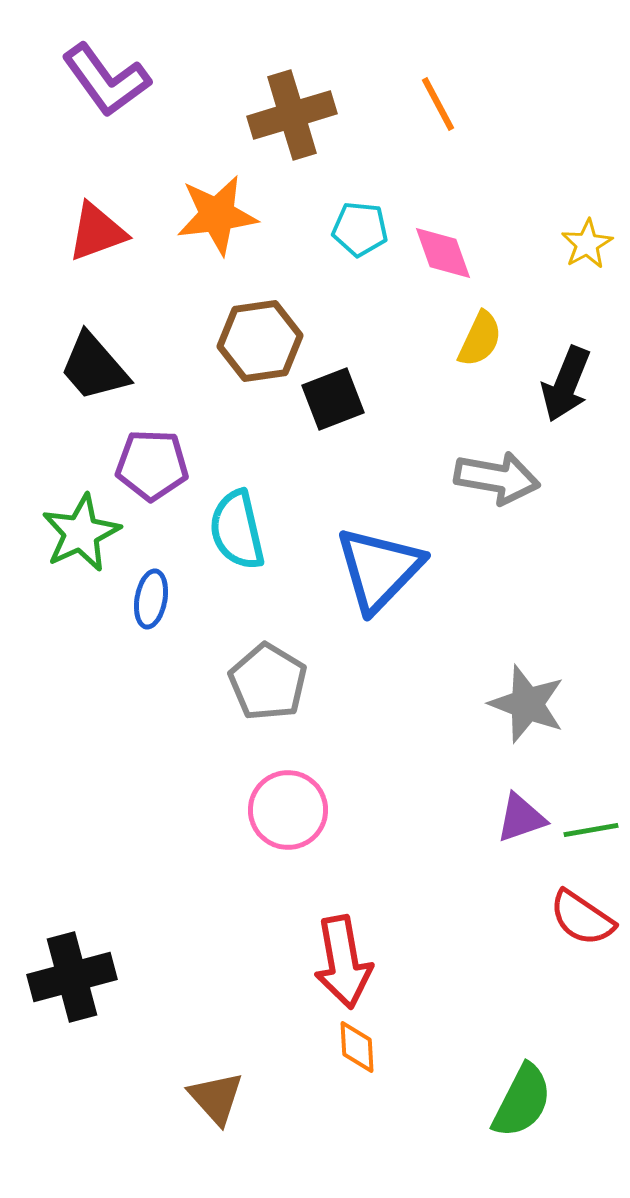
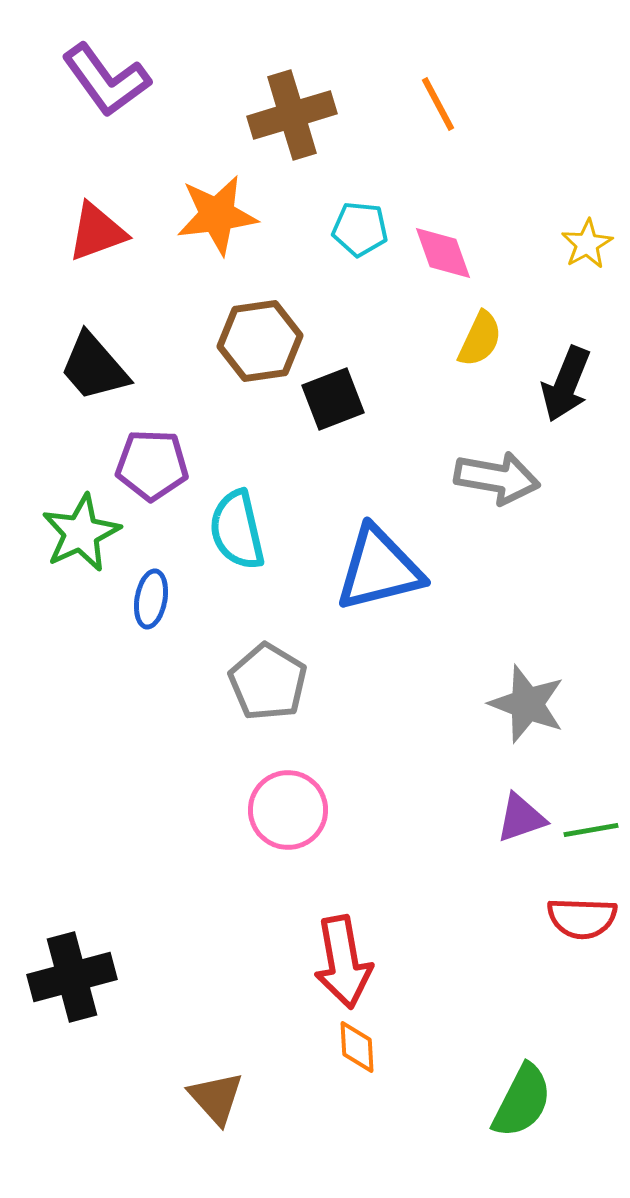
blue triangle: rotated 32 degrees clockwise
red semicircle: rotated 32 degrees counterclockwise
